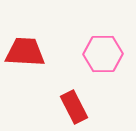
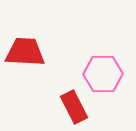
pink hexagon: moved 20 px down
